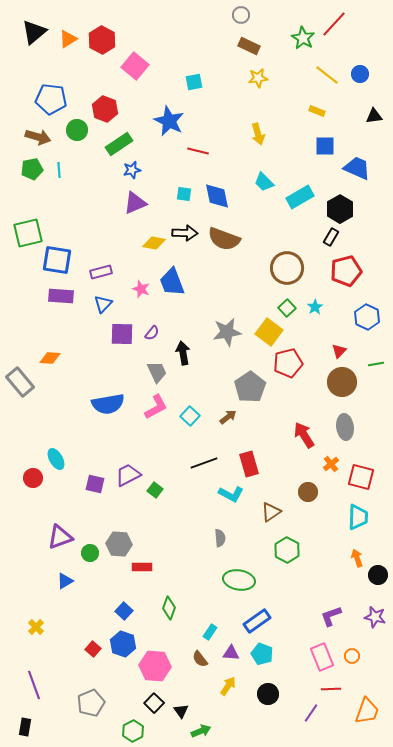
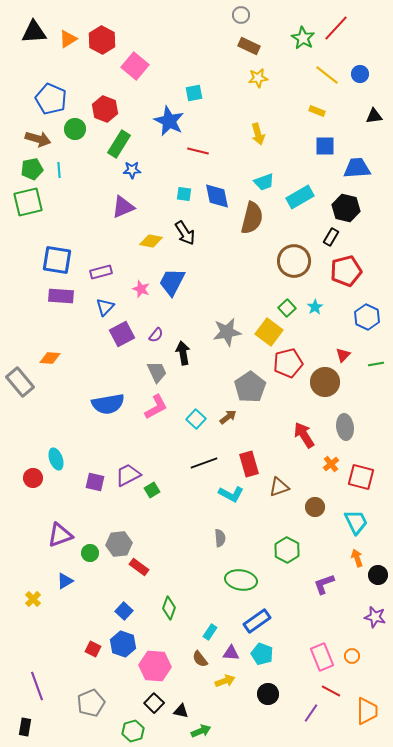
red line at (334, 24): moved 2 px right, 4 px down
black triangle at (34, 32): rotated 36 degrees clockwise
cyan square at (194, 82): moved 11 px down
blue pentagon at (51, 99): rotated 16 degrees clockwise
green circle at (77, 130): moved 2 px left, 1 px up
brown arrow at (38, 137): moved 2 px down
green rectangle at (119, 144): rotated 24 degrees counterclockwise
blue trapezoid at (357, 168): rotated 28 degrees counterclockwise
blue star at (132, 170): rotated 12 degrees clockwise
cyan trapezoid at (264, 182): rotated 65 degrees counterclockwise
purple triangle at (135, 203): moved 12 px left, 4 px down
black hexagon at (340, 209): moved 6 px right, 1 px up; rotated 16 degrees counterclockwise
green square at (28, 233): moved 31 px up
black arrow at (185, 233): rotated 55 degrees clockwise
brown semicircle at (224, 239): moved 28 px right, 21 px up; rotated 96 degrees counterclockwise
yellow diamond at (154, 243): moved 3 px left, 2 px up
brown circle at (287, 268): moved 7 px right, 7 px up
blue trapezoid at (172, 282): rotated 48 degrees clockwise
blue triangle at (103, 304): moved 2 px right, 3 px down
purple semicircle at (152, 333): moved 4 px right, 2 px down
purple square at (122, 334): rotated 30 degrees counterclockwise
red triangle at (339, 351): moved 4 px right, 4 px down
brown circle at (342, 382): moved 17 px left
cyan square at (190, 416): moved 6 px right, 3 px down
cyan ellipse at (56, 459): rotated 10 degrees clockwise
purple square at (95, 484): moved 2 px up
green square at (155, 490): moved 3 px left; rotated 21 degrees clockwise
brown circle at (308, 492): moved 7 px right, 15 px down
brown triangle at (271, 512): moved 8 px right, 25 px up; rotated 15 degrees clockwise
cyan trapezoid at (358, 517): moved 2 px left, 5 px down; rotated 28 degrees counterclockwise
purple triangle at (60, 537): moved 2 px up
gray hexagon at (119, 544): rotated 10 degrees counterclockwise
red rectangle at (142, 567): moved 3 px left; rotated 36 degrees clockwise
green ellipse at (239, 580): moved 2 px right
purple L-shape at (331, 616): moved 7 px left, 32 px up
yellow cross at (36, 627): moved 3 px left, 28 px up
red square at (93, 649): rotated 14 degrees counterclockwise
purple line at (34, 685): moved 3 px right, 1 px down
yellow arrow at (228, 686): moved 3 px left, 5 px up; rotated 36 degrees clockwise
red line at (331, 689): moved 2 px down; rotated 30 degrees clockwise
black triangle at (181, 711): rotated 42 degrees counterclockwise
orange trapezoid at (367, 711): rotated 20 degrees counterclockwise
green hexagon at (133, 731): rotated 10 degrees clockwise
